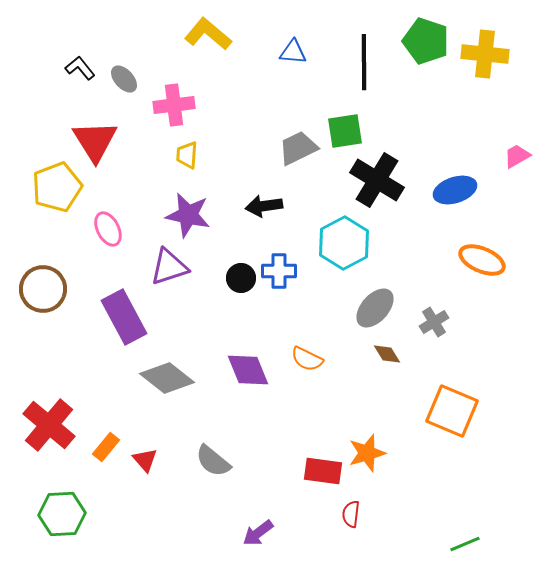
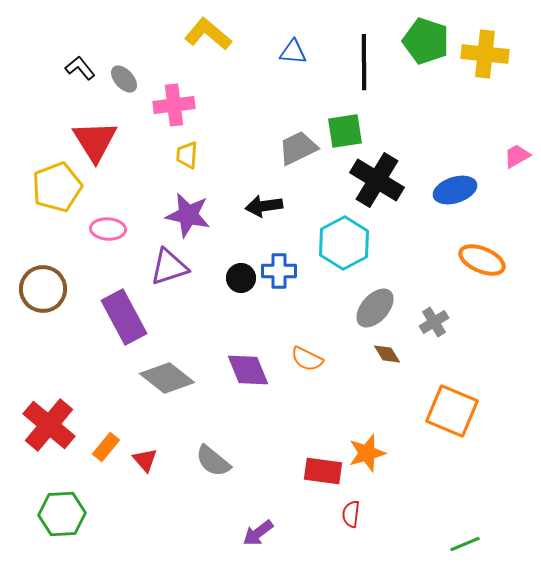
pink ellipse at (108, 229): rotated 60 degrees counterclockwise
